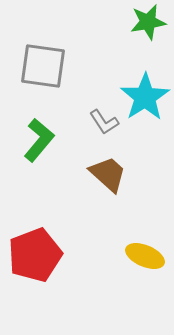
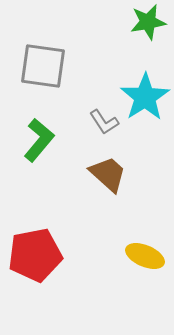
red pentagon: rotated 10 degrees clockwise
